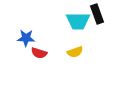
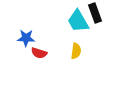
black rectangle: moved 2 px left, 1 px up
cyan trapezoid: rotated 60 degrees clockwise
yellow semicircle: moved 1 px right, 1 px up; rotated 63 degrees counterclockwise
